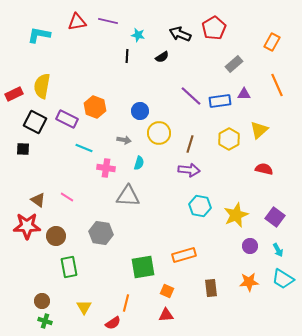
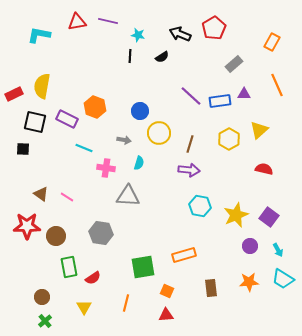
black line at (127, 56): moved 3 px right
black square at (35, 122): rotated 15 degrees counterclockwise
brown triangle at (38, 200): moved 3 px right, 6 px up
purple square at (275, 217): moved 6 px left
brown circle at (42, 301): moved 4 px up
green cross at (45, 321): rotated 32 degrees clockwise
red semicircle at (113, 323): moved 20 px left, 45 px up
